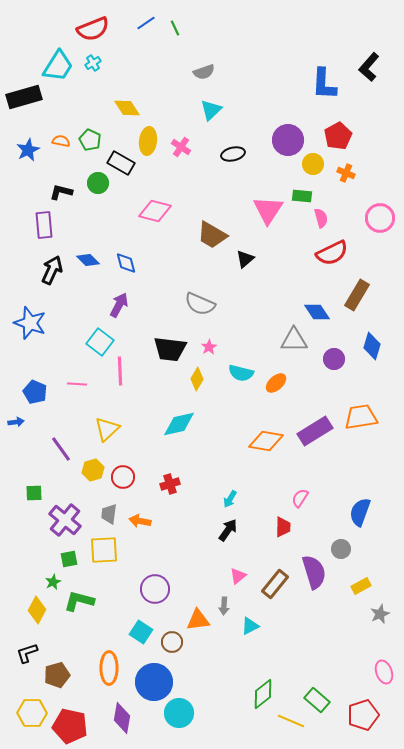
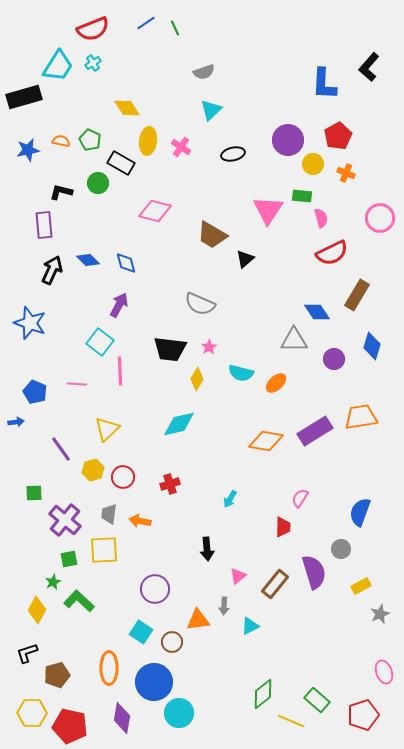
blue star at (28, 150): rotated 15 degrees clockwise
black arrow at (228, 530): moved 21 px left, 19 px down; rotated 140 degrees clockwise
green L-shape at (79, 601): rotated 28 degrees clockwise
